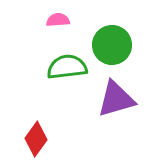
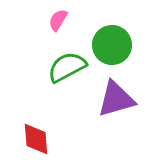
pink semicircle: rotated 55 degrees counterclockwise
green semicircle: rotated 21 degrees counterclockwise
red diamond: rotated 40 degrees counterclockwise
